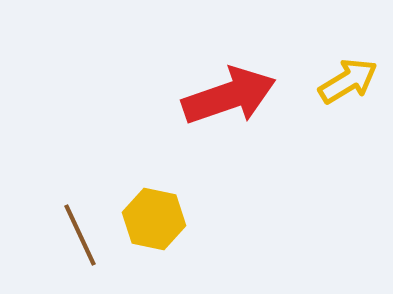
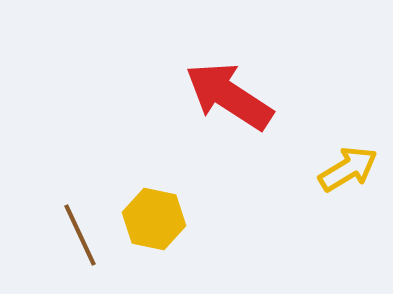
yellow arrow: moved 88 px down
red arrow: rotated 128 degrees counterclockwise
